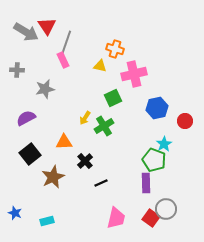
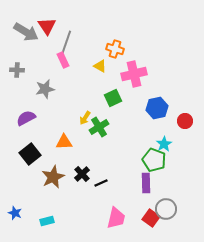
yellow triangle: rotated 16 degrees clockwise
green cross: moved 5 px left, 1 px down
black cross: moved 3 px left, 13 px down
